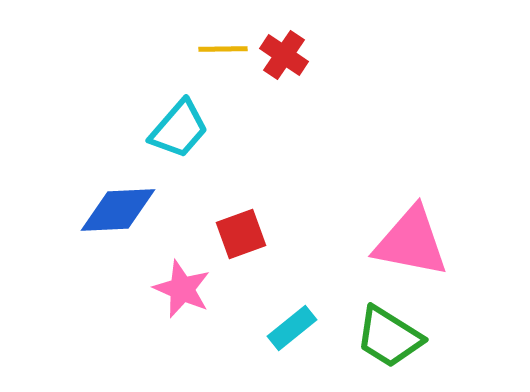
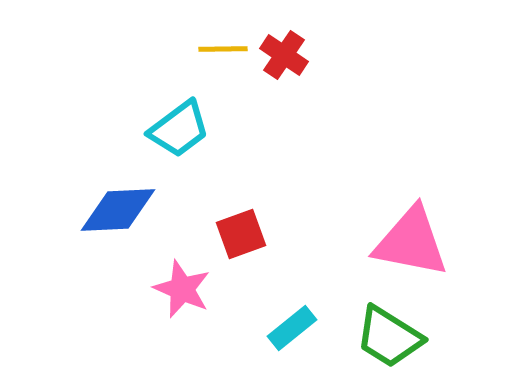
cyan trapezoid: rotated 12 degrees clockwise
